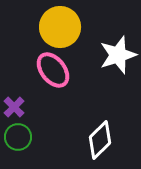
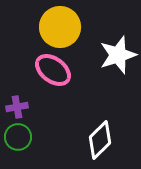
pink ellipse: rotated 15 degrees counterclockwise
purple cross: moved 3 px right; rotated 35 degrees clockwise
